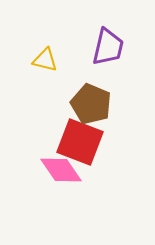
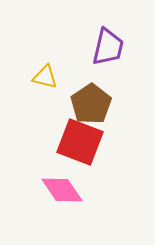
yellow triangle: moved 17 px down
brown pentagon: rotated 15 degrees clockwise
pink diamond: moved 1 px right, 20 px down
